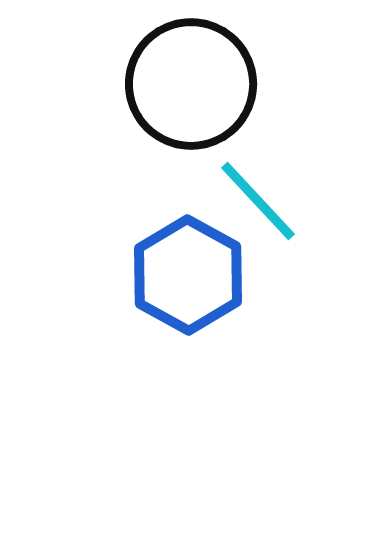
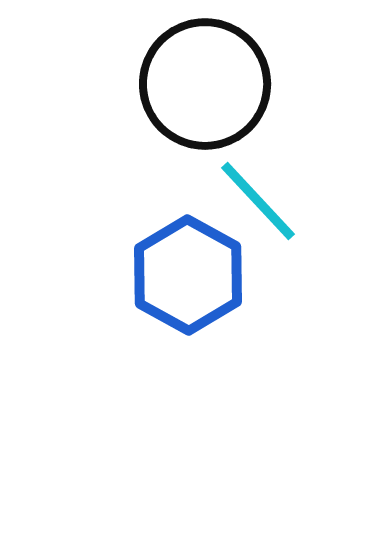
black circle: moved 14 px right
